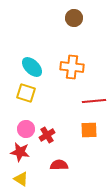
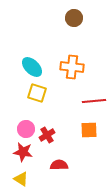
yellow square: moved 11 px right
red star: moved 3 px right
